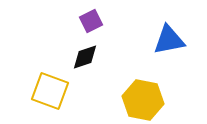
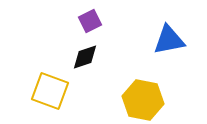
purple square: moved 1 px left
